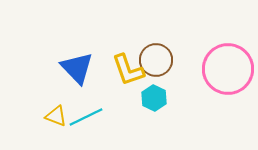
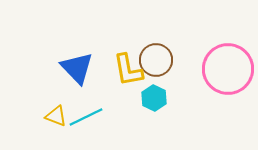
yellow L-shape: rotated 9 degrees clockwise
